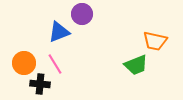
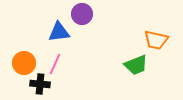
blue triangle: rotated 15 degrees clockwise
orange trapezoid: moved 1 px right, 1 px up
pink line: rotated 55 degrees clockwise
